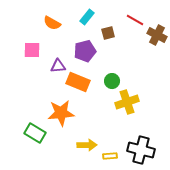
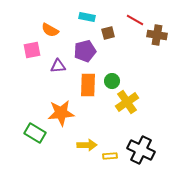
cyan rectangle: rotated 63 degrees clockwise
orange semicircle: moved 2 px left, 7 px down
brown cross: rotated 18 degrees counterclockwise
pink square: rotated 12 degrees counterclockwise
orange rectangle: moved 10 px right, 3 px down; rotated 70 degrees clockwise
yellow cross: rotated 15 degrees counterclockwise
black cross: rotated 12 degrees clockwise
